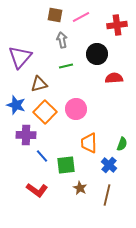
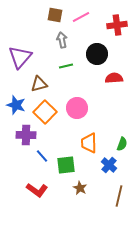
pink circle: moved 1 px right, 1 px up
brown line: moved 12 px right, 1 px down
